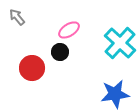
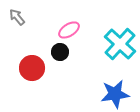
cyan cross: moved 1 px down
